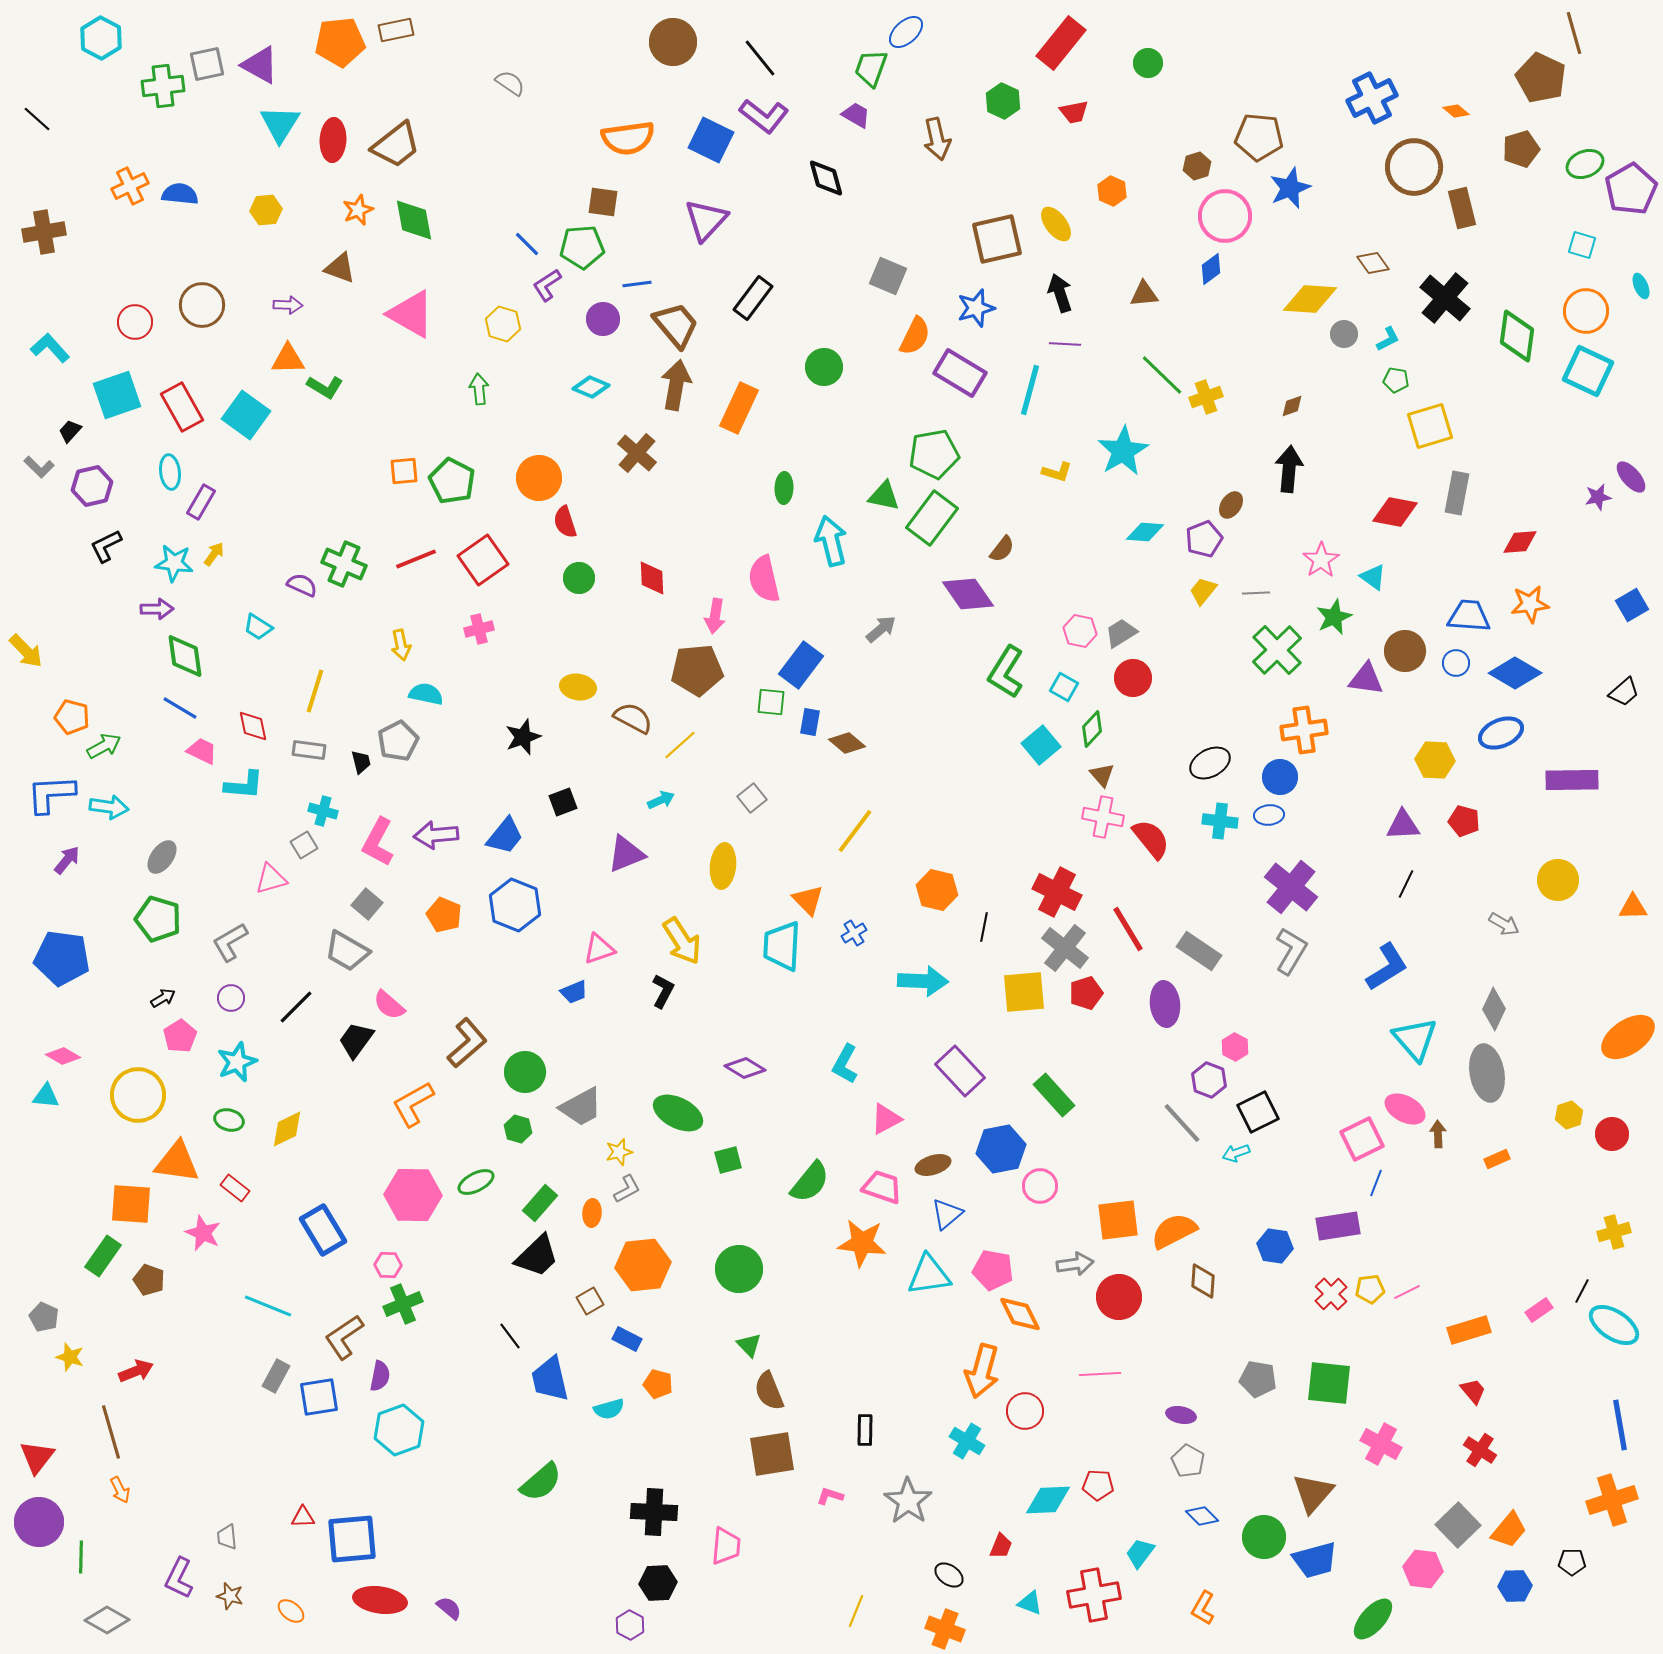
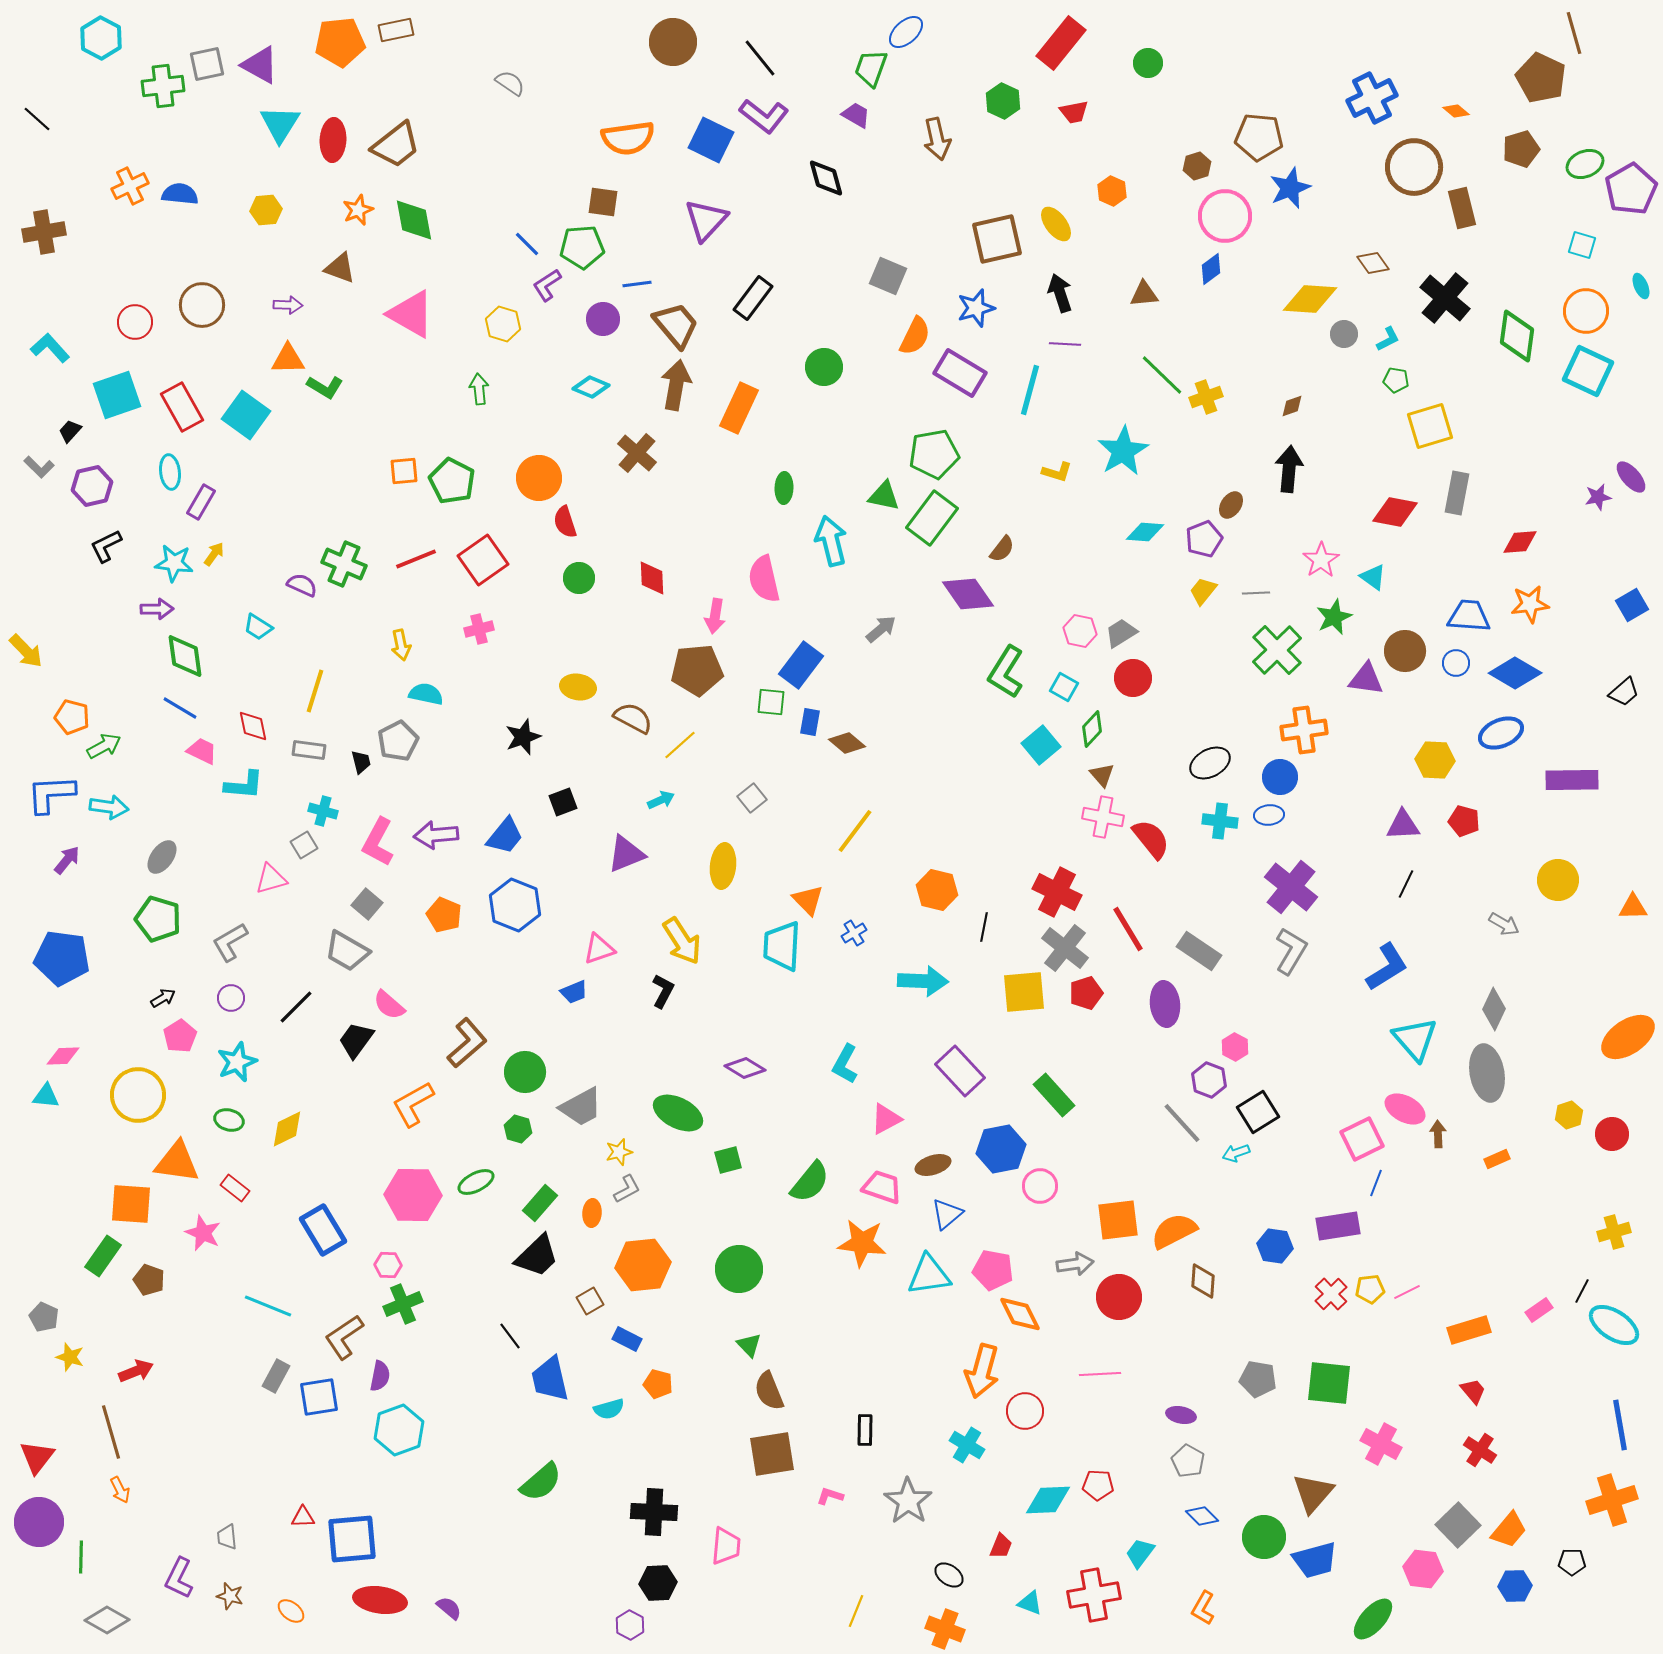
pink diamond at (63, 1056): rotated 32 degrees counterclockwise
black square at (1258, 1112): rotated 6 degrees counterclockwise
cyan cross at (967, 1441): moved 4 px down
